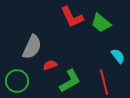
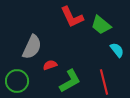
green trapezoid: moved 2 px down
cyan semicircle: moved 1 px left, 6 px up
